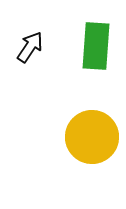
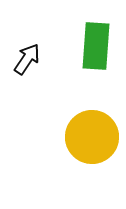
black arrow: moved 3 px left, 12 px down
